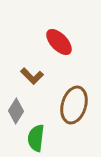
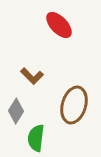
red ellipse: moved 17 px up
